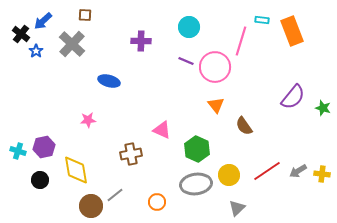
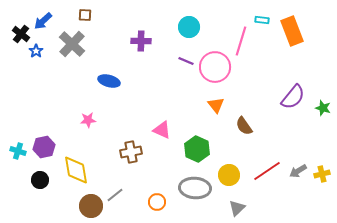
brown cross: moved 2 px up
yellow cross: rotated 21 degrees counterclockwise
gray ellipse: moved 1 px left, 4 px down; rotated 12 degrees clockwise
